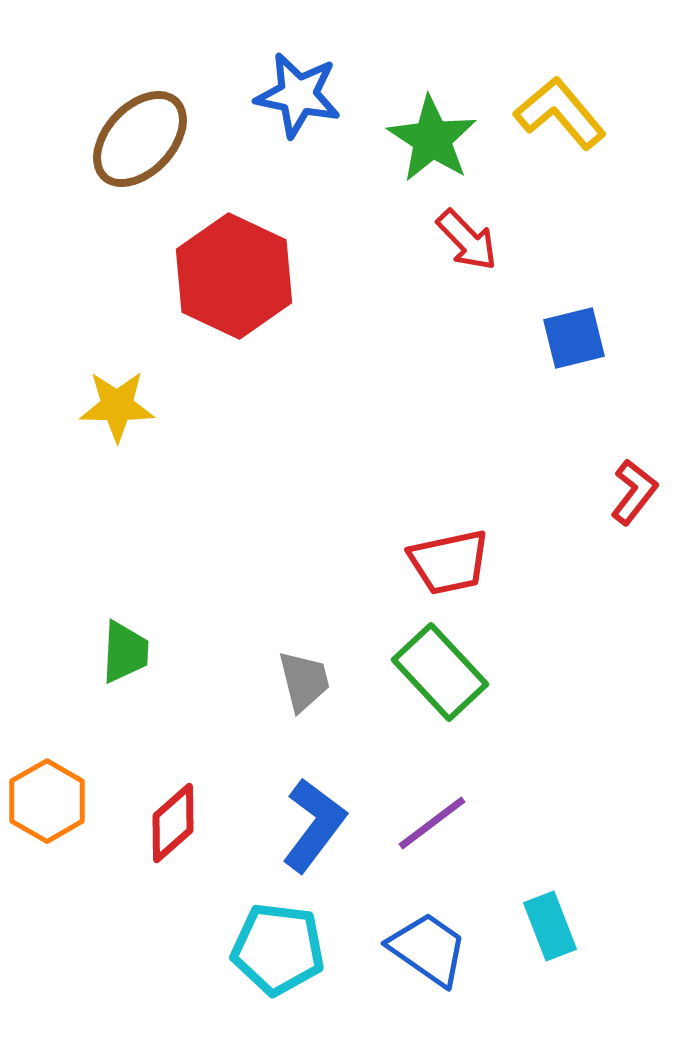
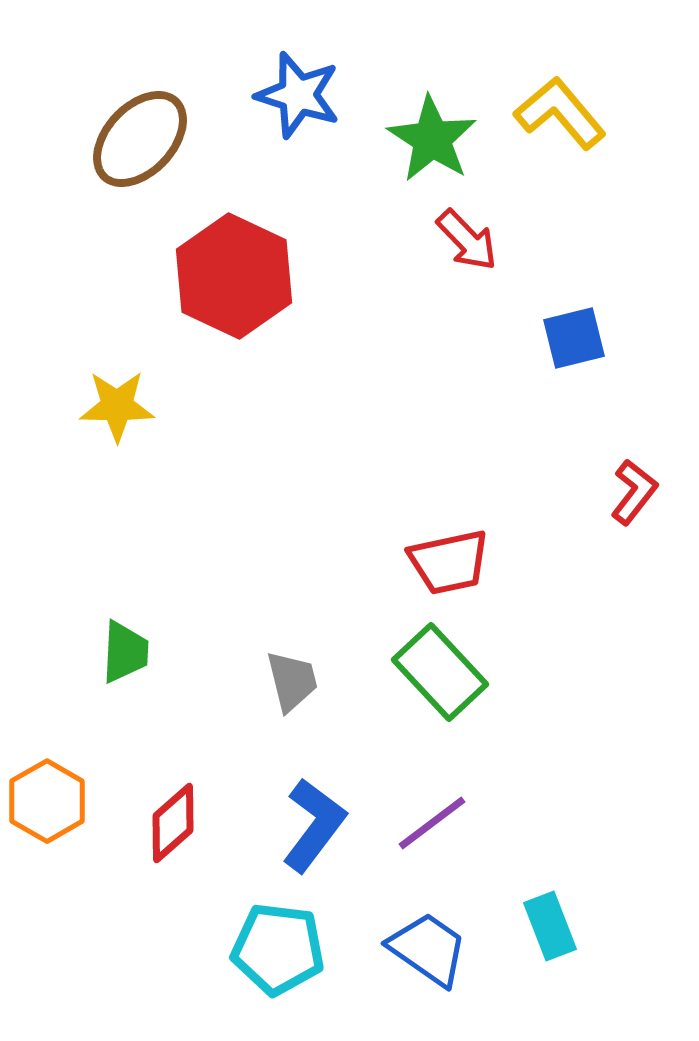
blue star: rotated 6 degrees clockwise
gray trapezoid: moved 12 px left
